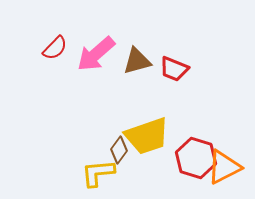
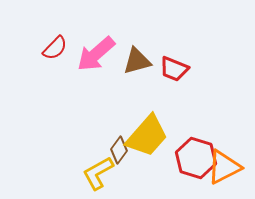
yellow trapezoid: rotated 30 degrees counterclockwise
yellow L-shape: rotated 24 degrees counterclockwise
